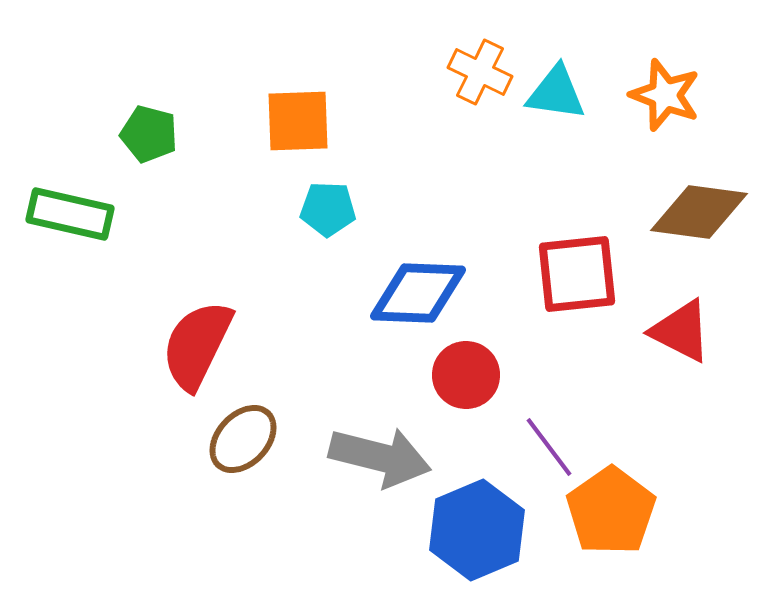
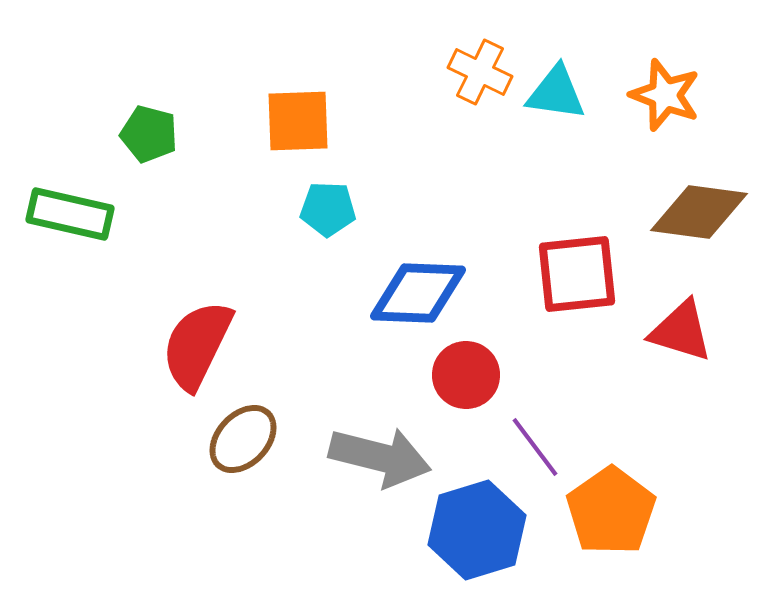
red triangle: rotated 10 degrees counterclockwise
purple line: moved 14 px left
blue hexagon: rotated 6 degrees clockwise
